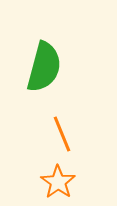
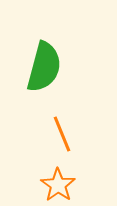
orange star: moved 3 px down
